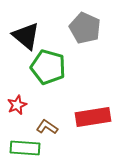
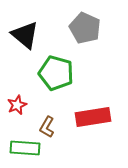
black triangle: moved 1 px left, 1 px up
green pentagon: moved 8 px right, 6 px down
brown L-shape: rotated 95 degrees counterclockwise
